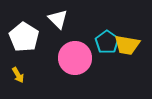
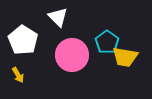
white triangle: moved 2 px up
white pentagon: moved 1 px left, 3 px down
yellow trapezoid: moved 2 px left, 12 px down
pink circle: moved 3 px left, 3 px up
